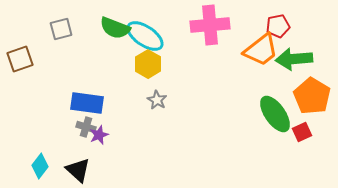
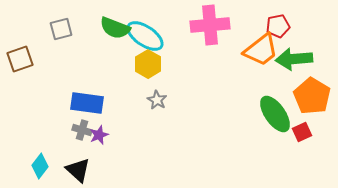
gray cross: moved 4 px left, 3 px down
